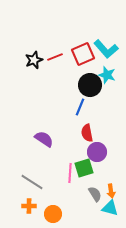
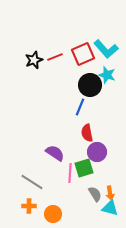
purple semicircle: moved 11 px right, 14 px down
orange arrow: moved 1 px left, 2 px down
